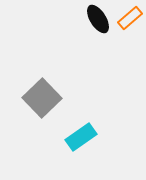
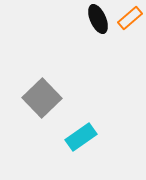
black ellipse: rotated 8 degrees clockwise
